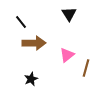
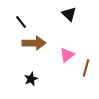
black triangle: rotated 14 degrees counterclockwise
